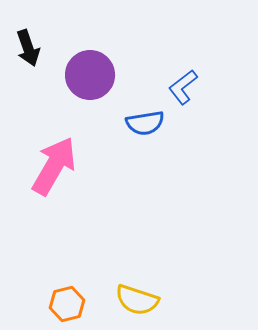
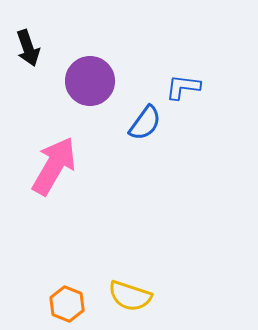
purple circle: moved 6 px down
blue L-shape: rotated 45 degrees clockwise
blue semicircle: rotated 45 degrees counterclockwise
yellow semicircle: moved 7 px left, 4 px up
orange hexagon: rotated 24 degrees counterclockwise
